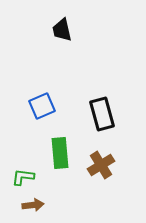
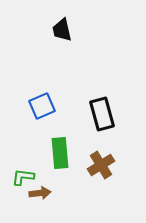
brown arrow: moved 7 px right, 12 px up
